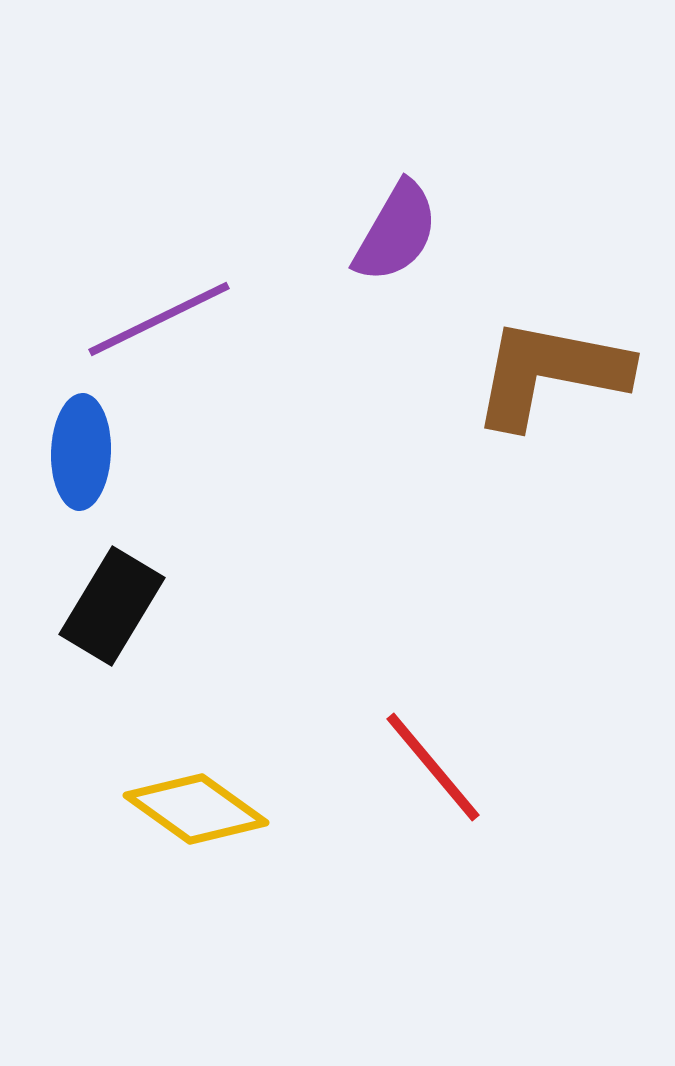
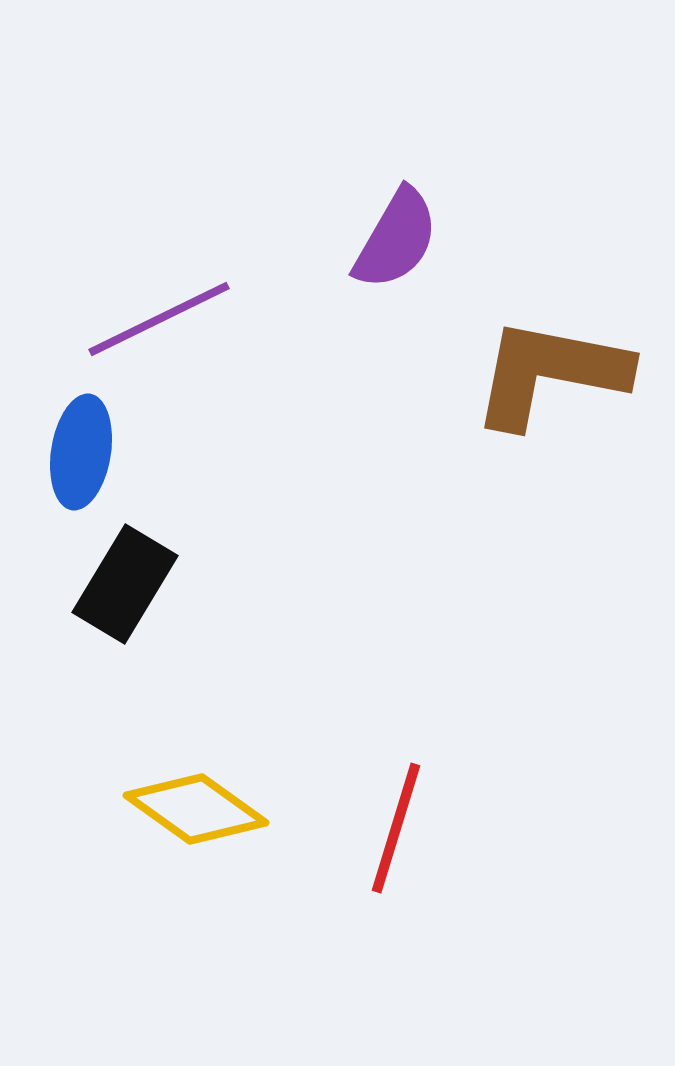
purple semicircle: moved 7 px down
blue ellipse: rotated 7 degrees clockwise
black rectangle: moved 13 px right, 22 px up
red line: moved 37 px left, 61 px down; rotated 57 degrees clockwise
